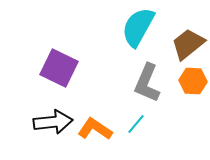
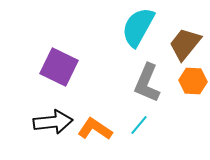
brown trapezoid: moved 3 px left; rotated 12 degrees counterclockwise
purple square: moved 1 px up
cyan line: moved 3 px right, 1 px down
